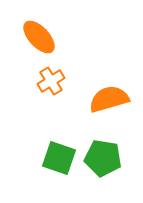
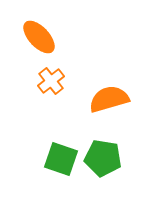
orange cross: rotated 8 degrees counterclockwise
green square: moved 2 px right, 1 px down
